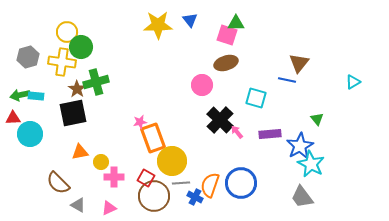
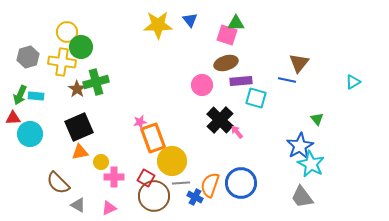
green arrow at (20, 95): rotated 54 degrees counterclockwise
black square at (73, 113): moved 6 px right, 14 px down; rotated 12 degrees counterclockwise
purple rectangle at (270, 134): moved 29 px left, 53 px up
